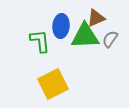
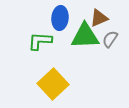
brown triangle: moved 3 px right
blue ellipse: moved 1 px left, 8 px up
green L-shape: rotated 80 degrees counterclockwise
yellow square: rotated 16 degrees counterclockwise
